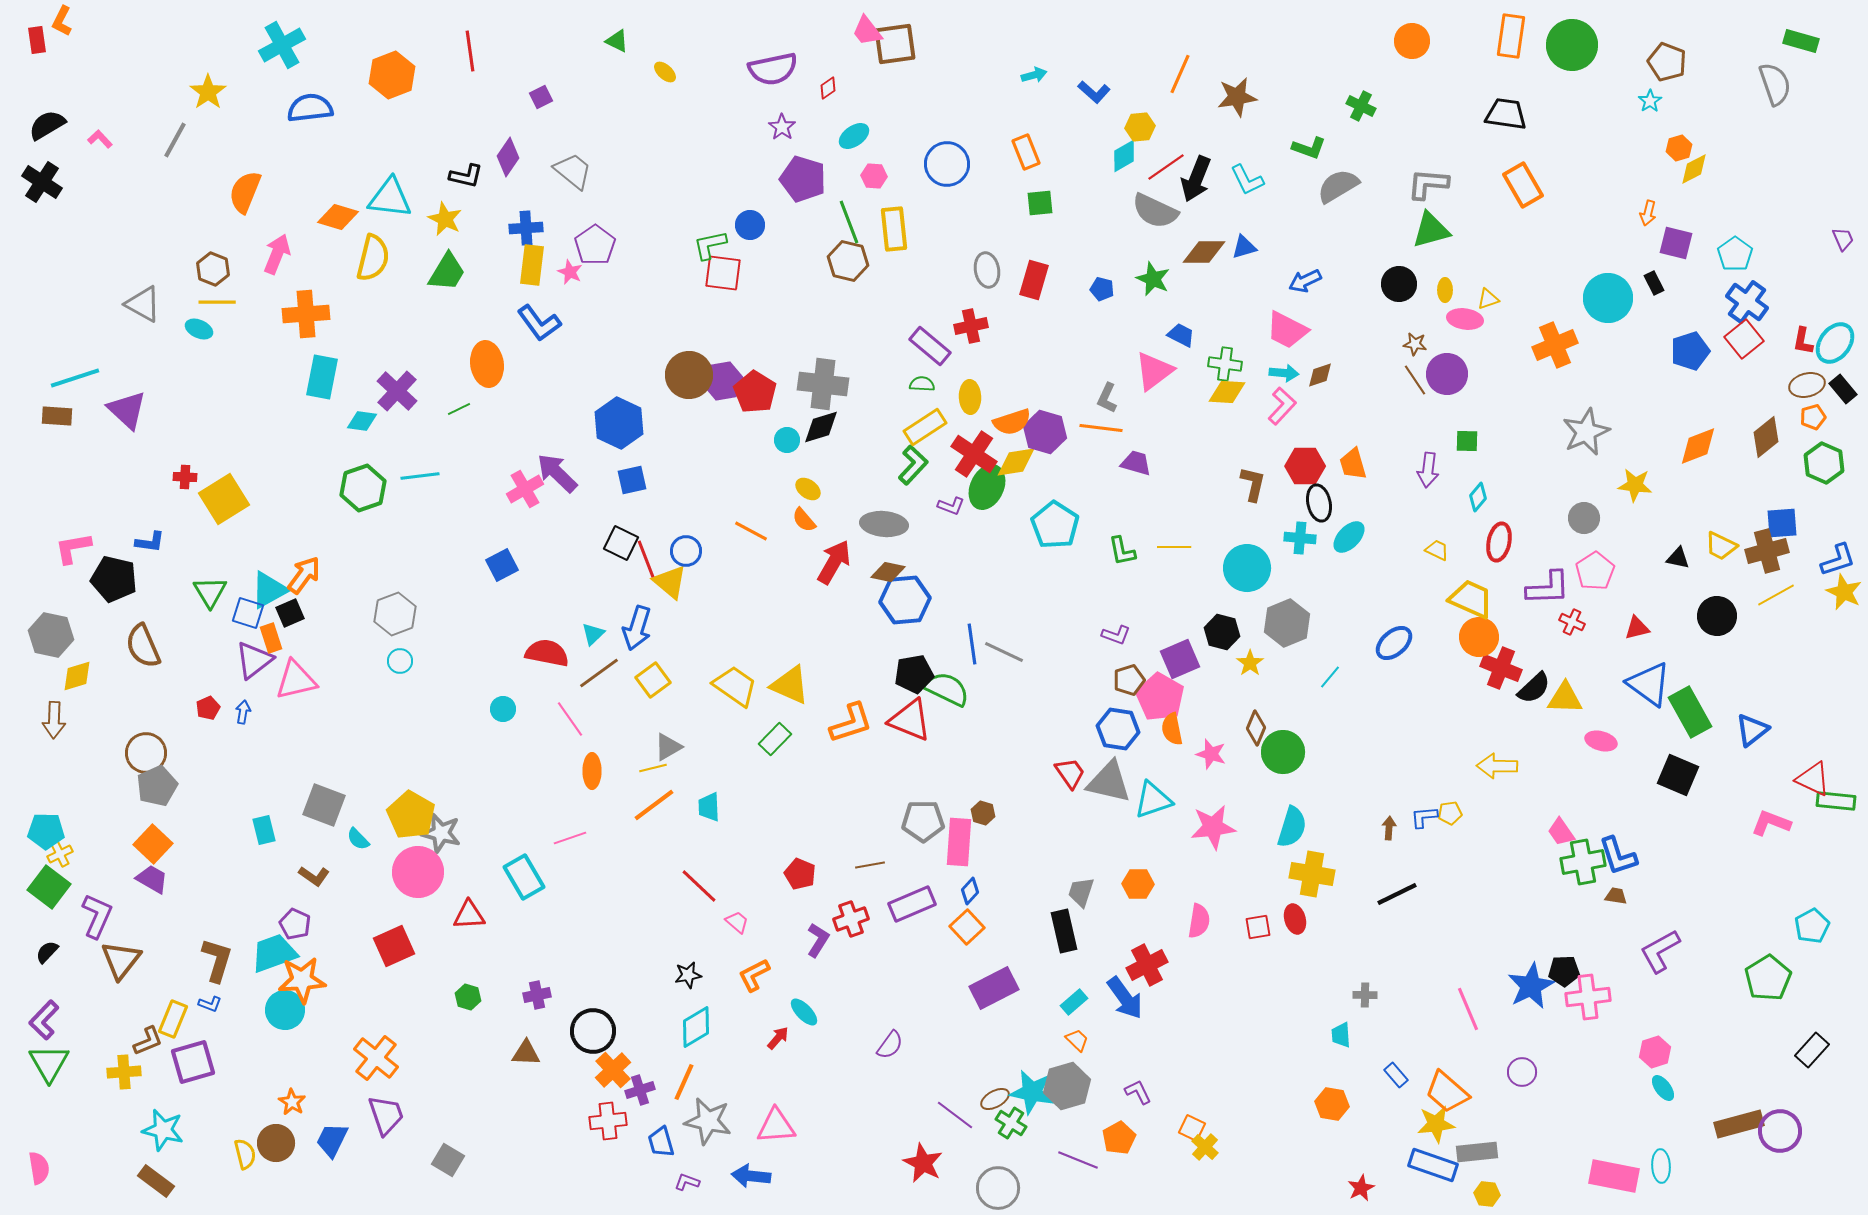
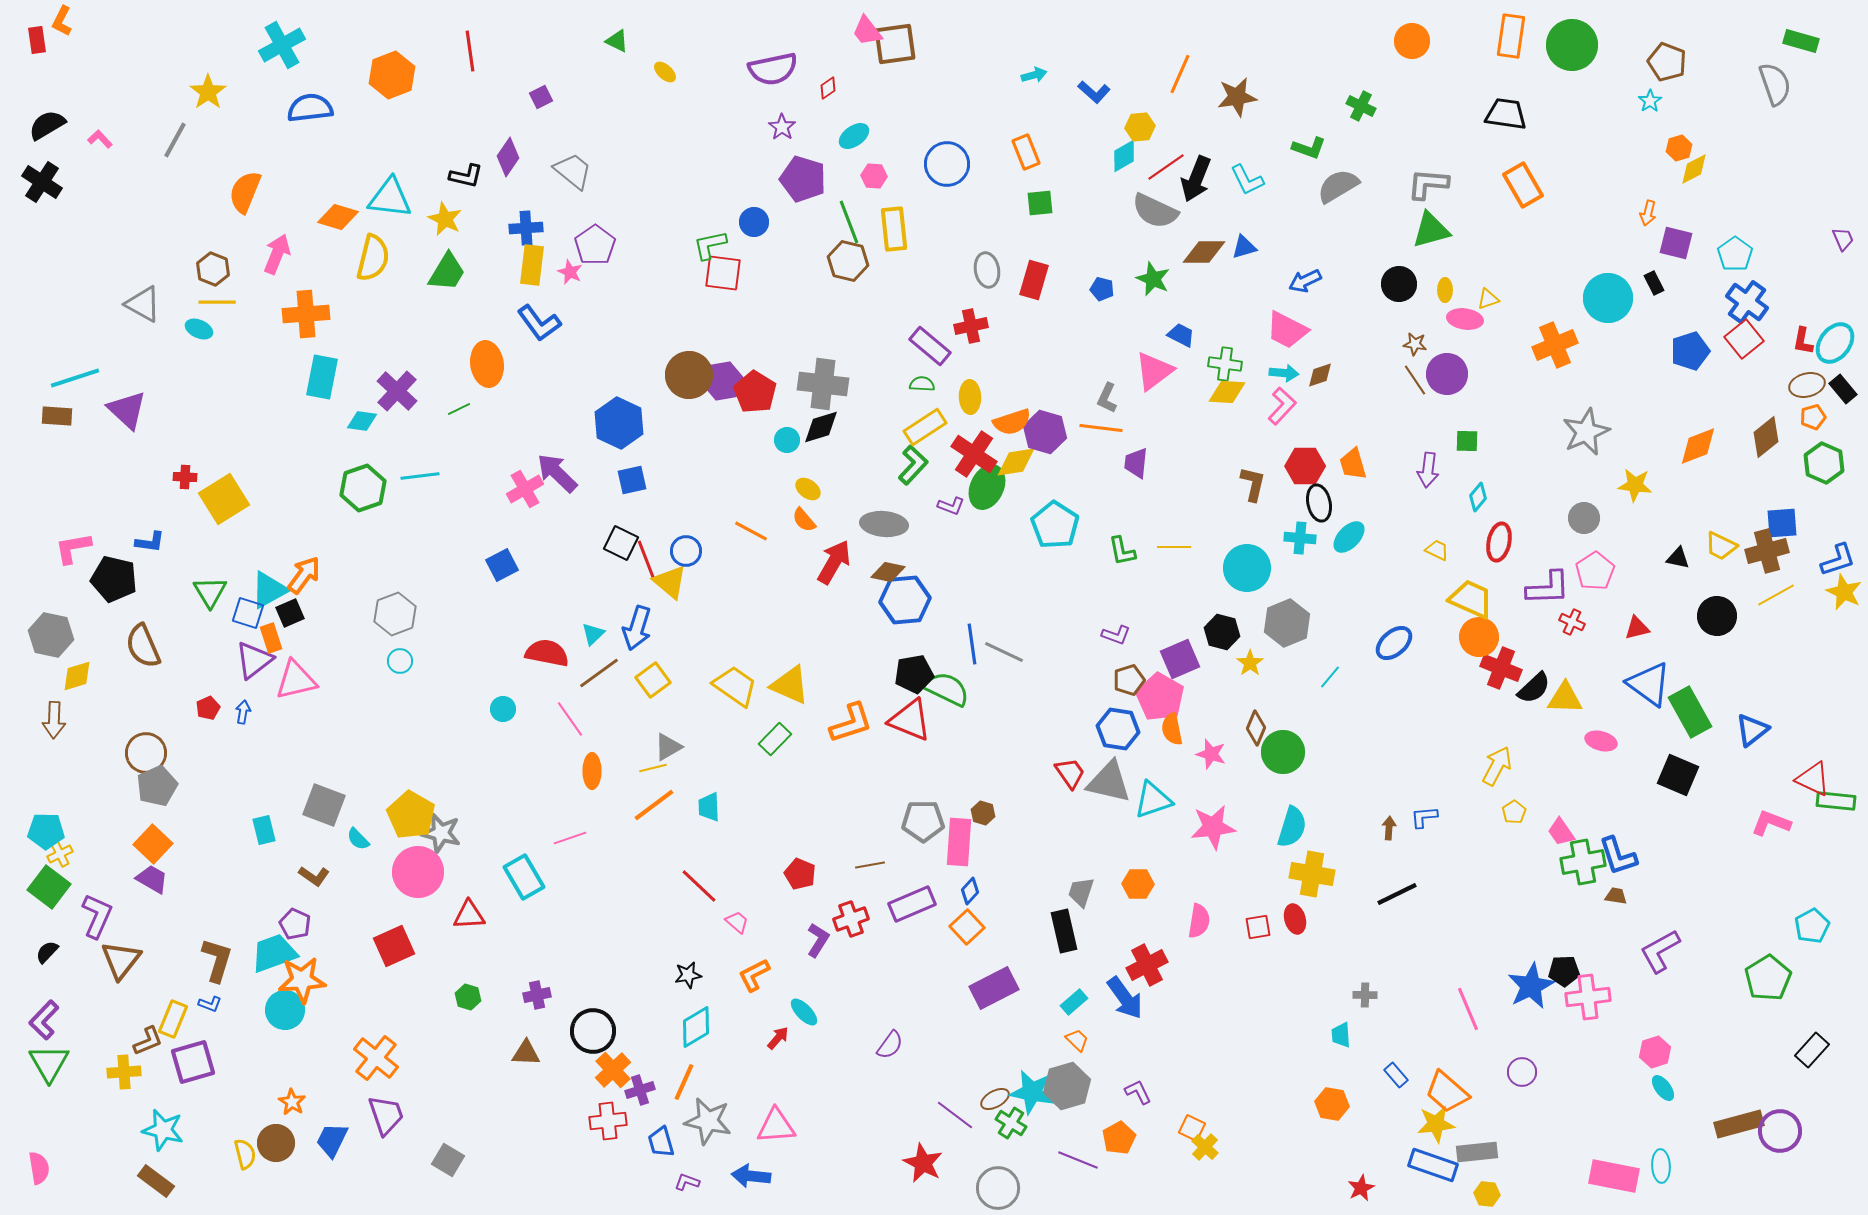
blue circle at (750, 225): moved 4 px right, 3 px up
purple trapezoid at (1136, 463): rotated 100 degrees counterclockwise
yellow arrow at (1497, 766): rotated 117 degrees clockwise
yellow pentagon at (1450, 813): moved 64 px right, 1 px up; rotated 25 degrees counterclockwise
